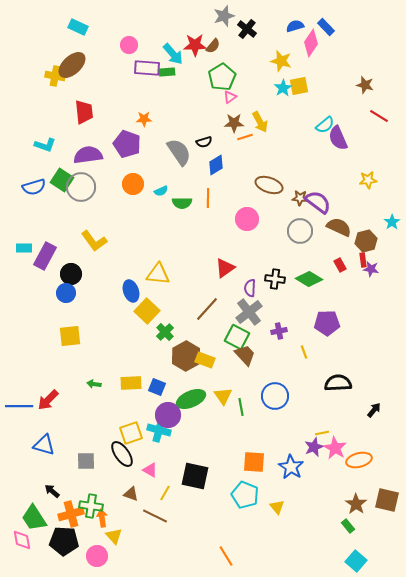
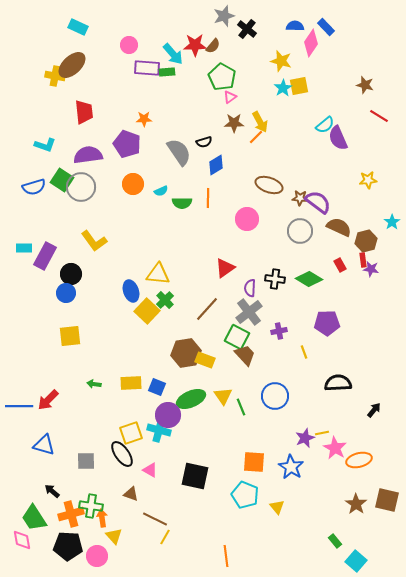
blue semicircle at (295, 26): rotated 18 degrees clockwise
green pentagon at (222, 77): rotated 12 degrees counterclockwise
orange line at (245, 137): moved 11 px right; rotated 28 degrees counterclockwise
green cross at (165, 332): moved 32 px up
brown hexagon at (186, 356): moved 3 px up; rotated 20 degrees clockwise
green line at (241, 407): rotated 12 degrees counterclockwise
purple star at (314, 447): moved 9 px left, 9 px up
yellow line at (165, 493): moved 44 px down
brown line at (155, 516): moved 3 px down
green rectangle at (348, 526): moved 13 px left, 15 px down
black pentagon at (64, 541): moved 4 px right, 5 px down
orange line at (226, 556): rotated 25 degrees clockwise
